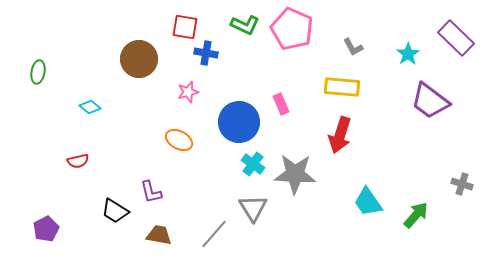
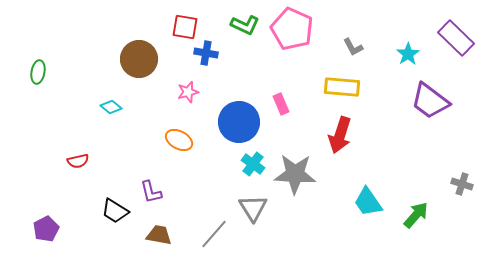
cyan diamond: moved 21 px right
